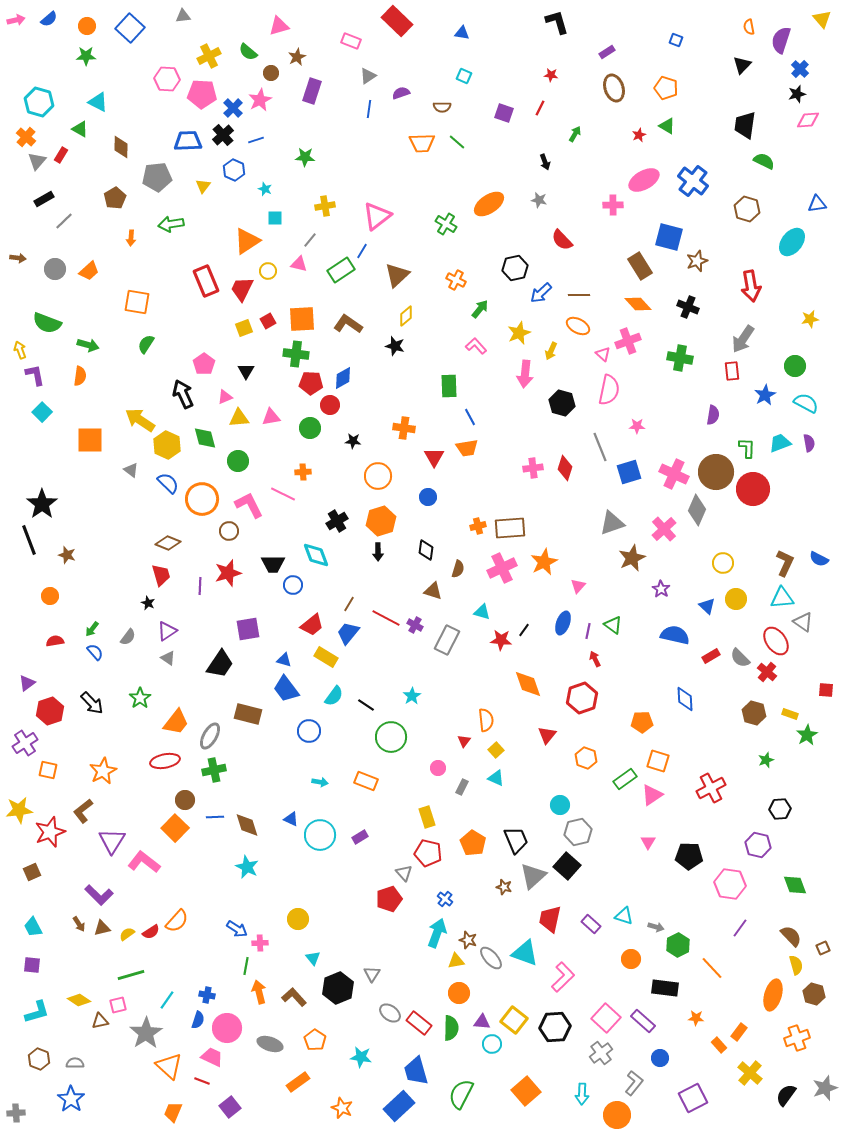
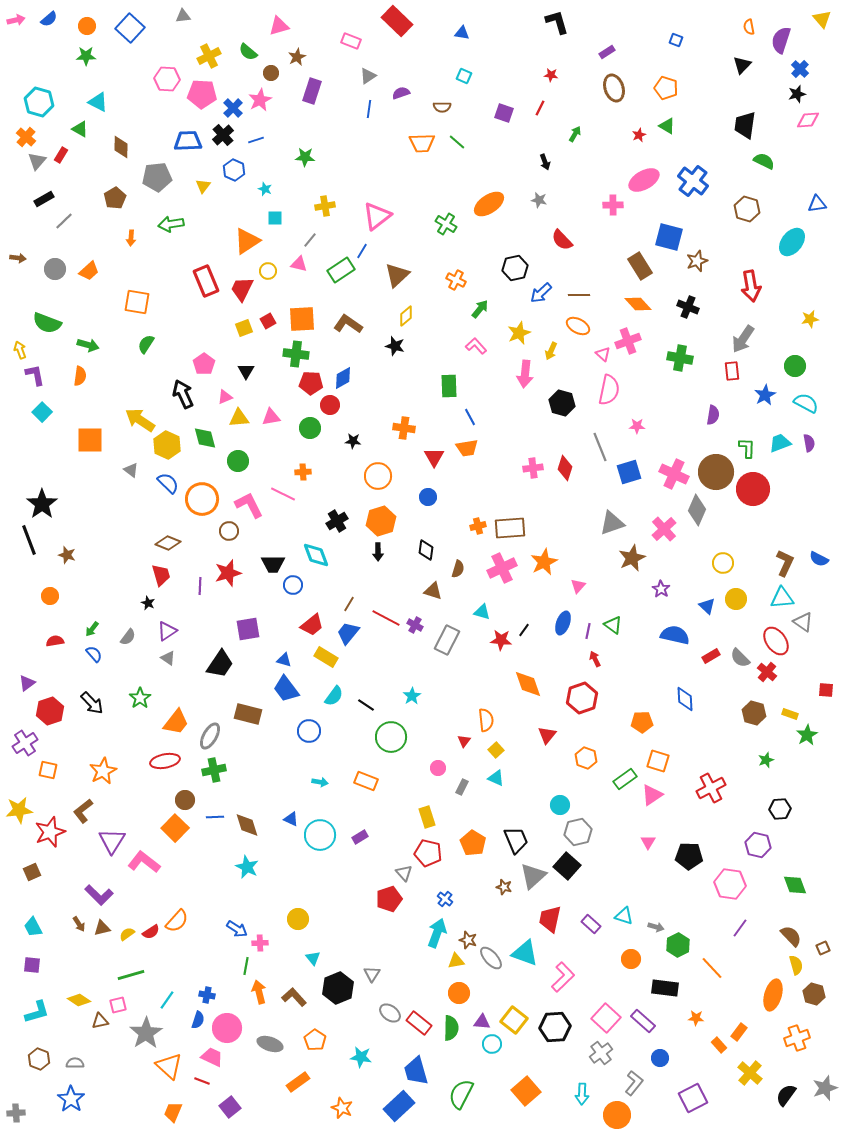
blue semicircle at (95, 652): moved 1 px left, 2 px down
